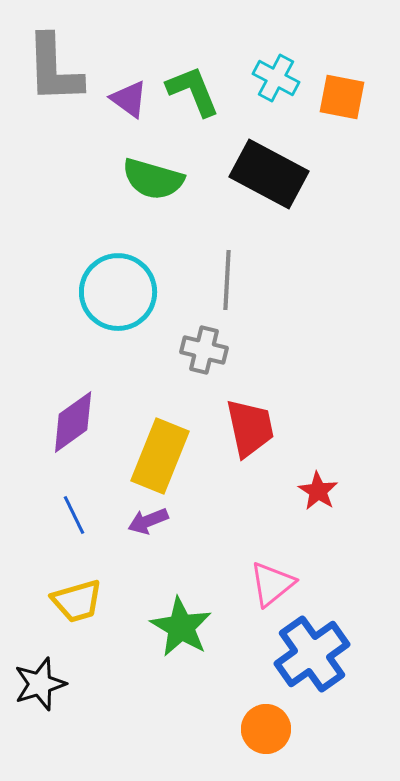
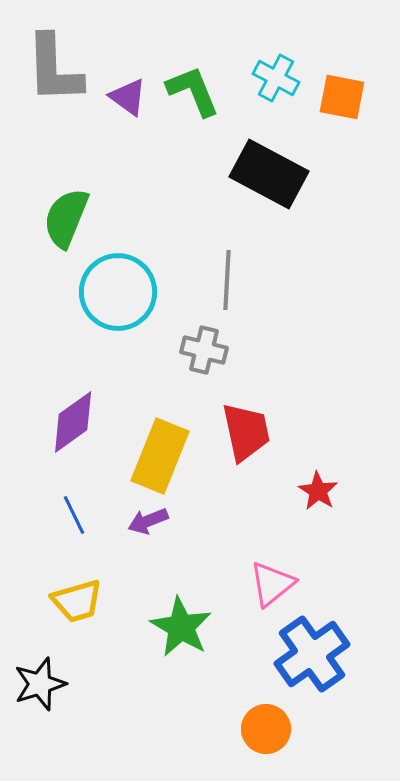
purple triangle: moved 1 px left, 2 px up
green semicircle: moved 87 px left, 39 px down; rotated 96 degrees clockwise
red trapezoid: moved 4 px left, 4 px down
